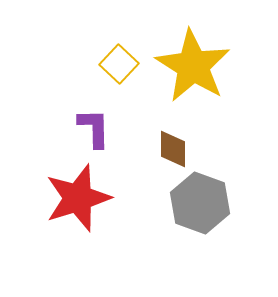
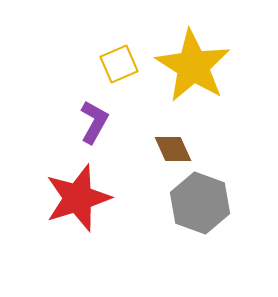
yellow square: rotated 24 degrees clockwise
purple L-shape: moved 6 px up; rotated 30 degrees clockwise
brown diamond: rotated 24 degrees counterclockwise
